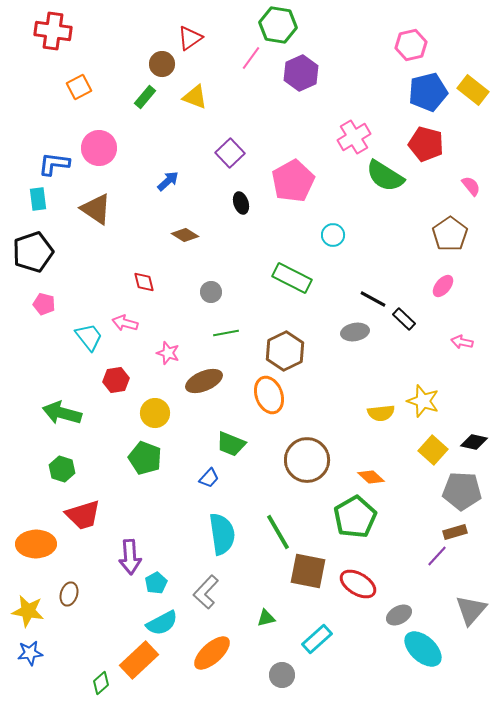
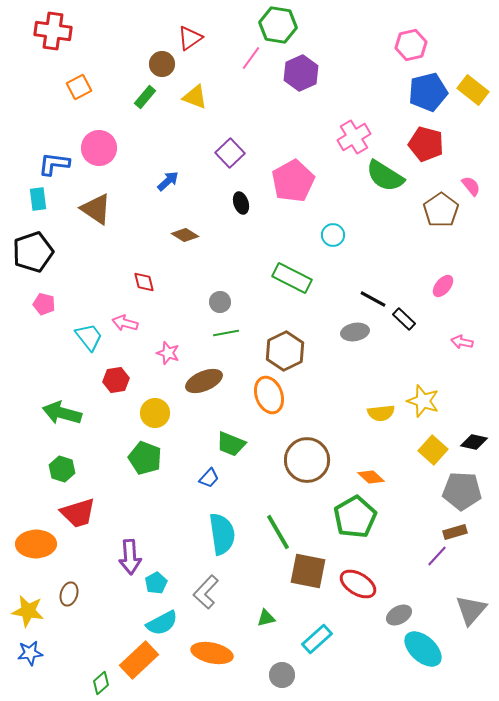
brown pentagon at (450, 234): moved 9 px left, 24 px up
gray circle at (211, 292): moved 9 px right, 10 px down
red trapezoid at (83, 515): moved 5 px left, 2 px up
orange ellipse at (212, 653): rotated 54 degrees clockwise
